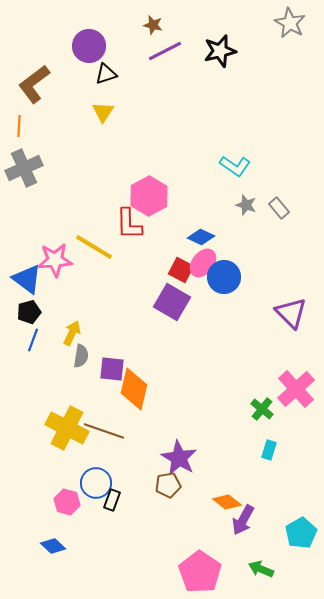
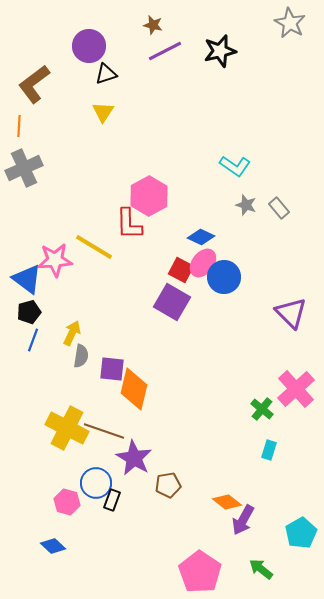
purple star at (179, 458): moved 45 px left
green arrow at (261, 569): rotated 15 degrees clockwise
